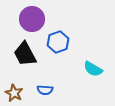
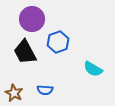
black trapezoid: moved 2 px up
